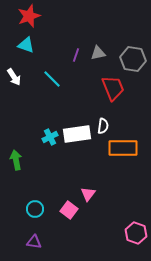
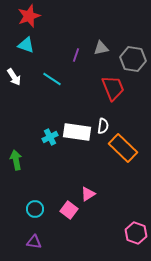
gray triangle: moved 3 px right, 5 px up
cyan line: rotated 12 degrees counterclockwise
white rectangle: moved 2 px up; rotated 16 degrees clockwise
orange rectangle: rotated 44 degrees clockwise
pink triangle: rotated 21 degrees clockwise
